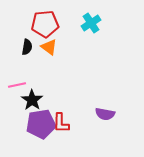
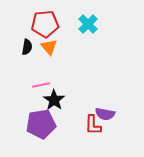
cyan cross: moved 3 px left, 1 px down; rotated 12 degrees counterclockwise
orange triangle: rotated 12 degrees clockwise
pink line: moved 24 px right
black star: moved 22 px right
red L-shape: moved 32 px right, 2 px down
